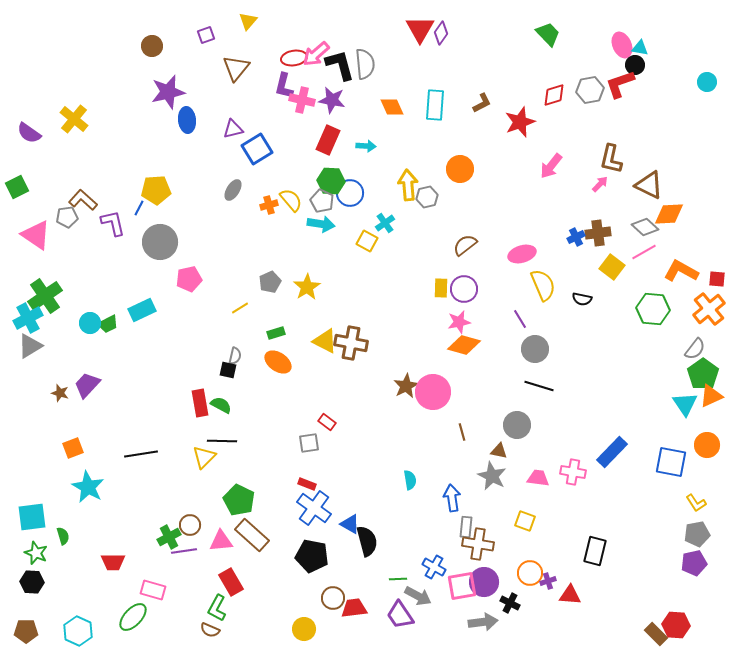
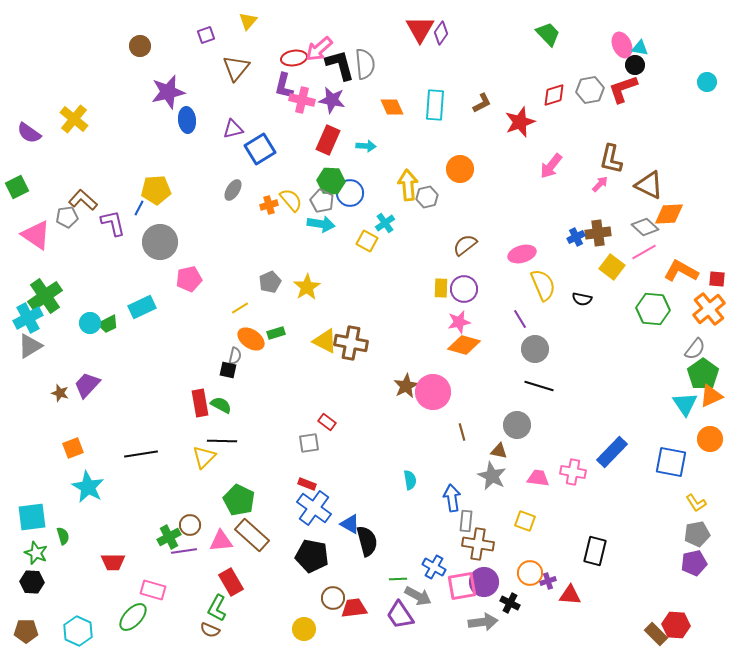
brown circle at (152, 46): moved 12 px left
pink arrow at (316, 54): moved 3 px right, 5 px up
red L-shape at (620, 84): moved 3 px right, 5 px down
blue square at (257, 149): moved 3 px right
cyan rectangle at (142, 310): moved 3 px up
orange ellipse at (278, 362): moved 27 px left, 23 px up
orange circle at (707, 445): moved 3 px right, 6 px up
gray rectangle at (466, 527): moved 6 px up
